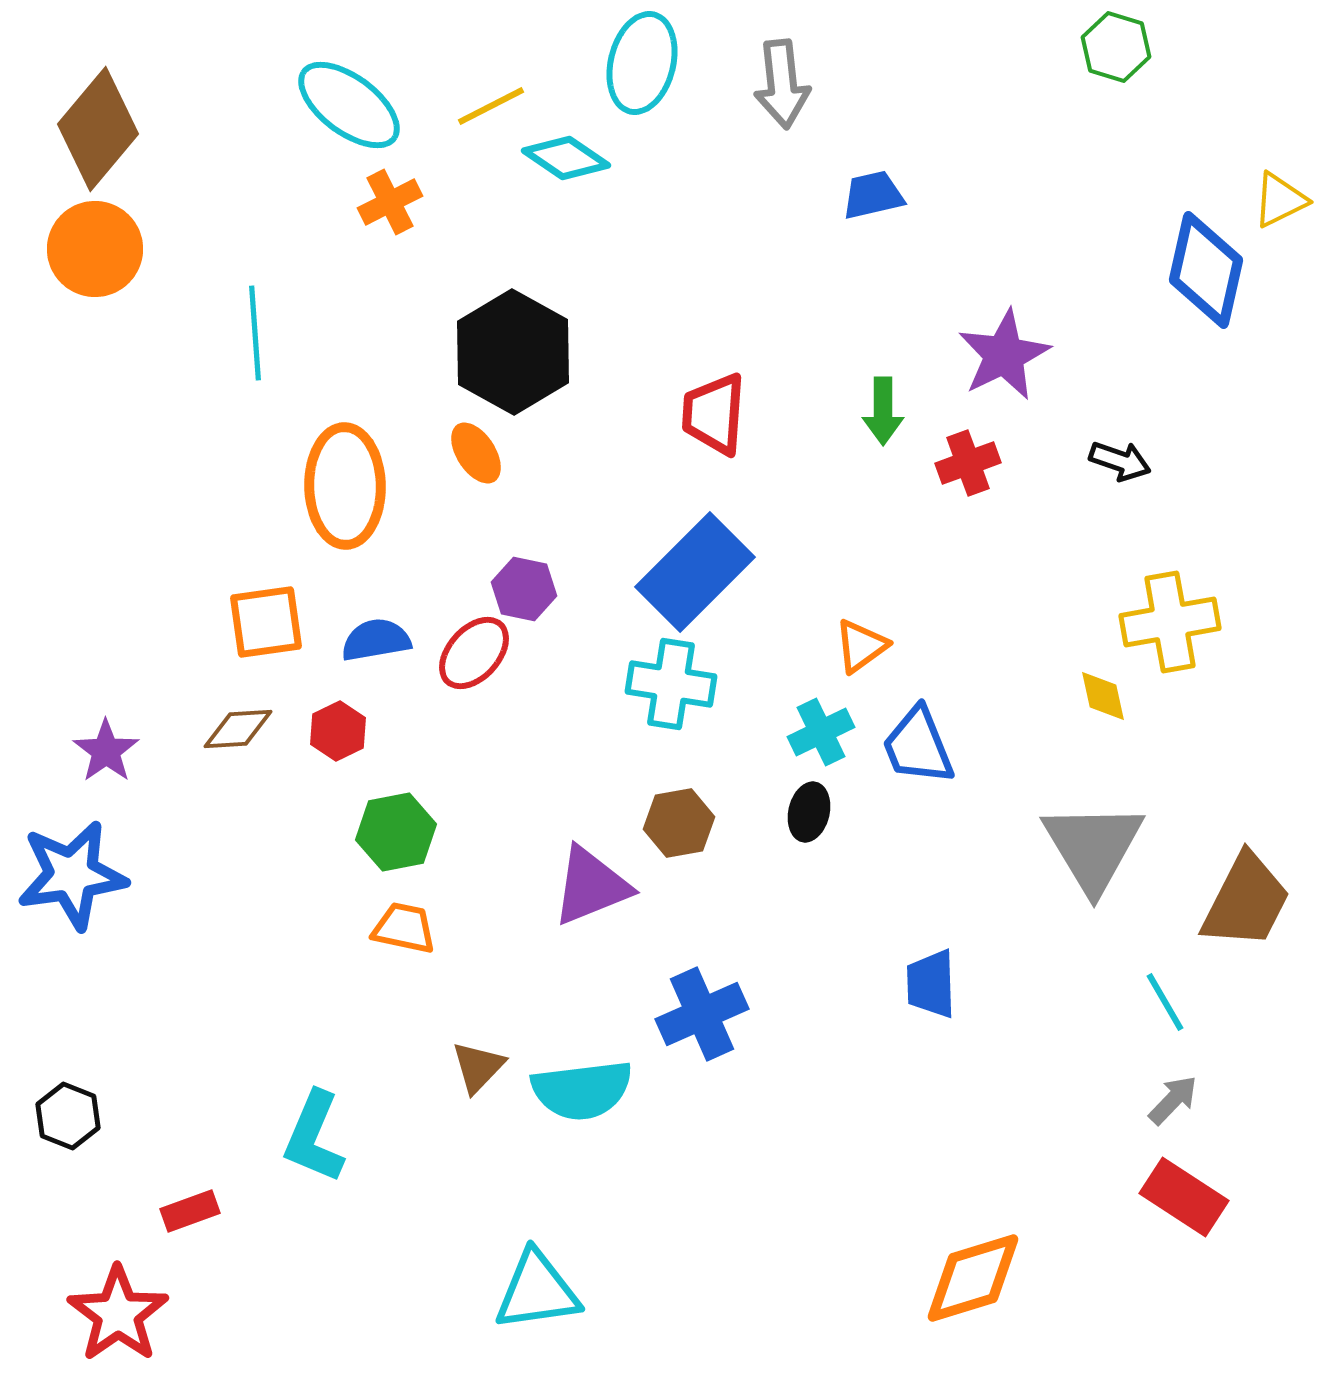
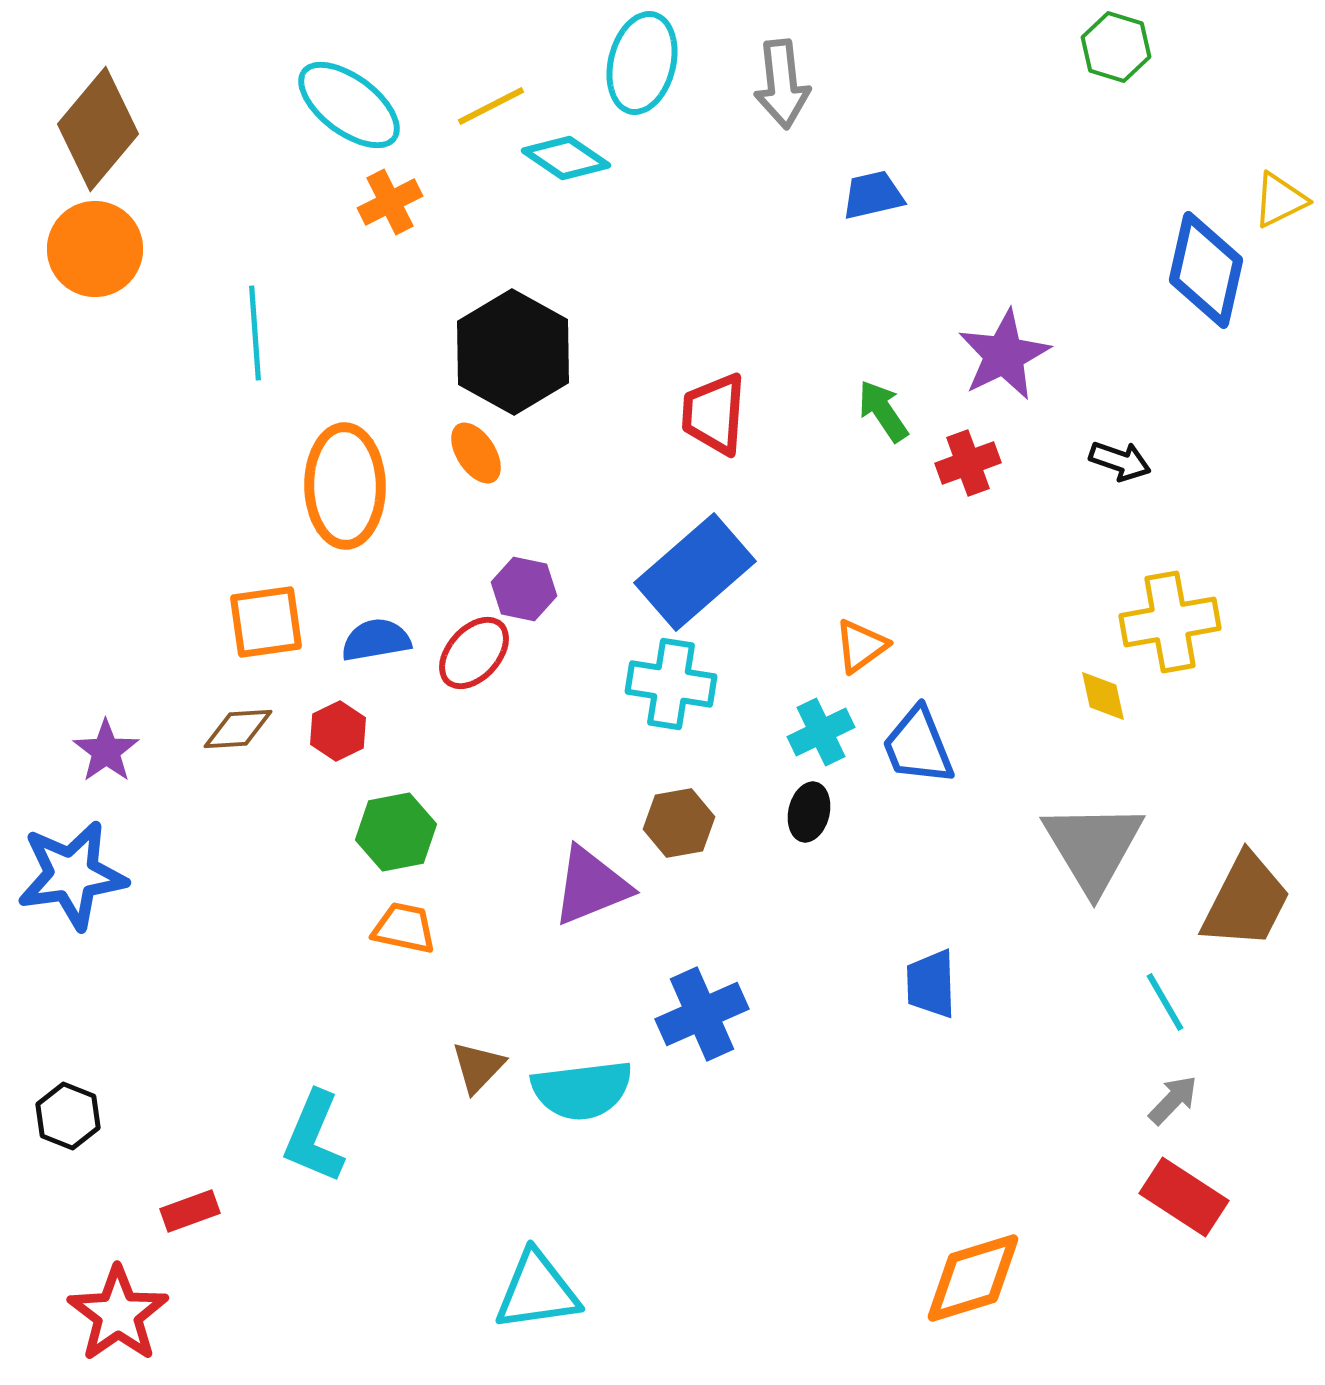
green arrow at (883, 411): rotated 146 degrees clockwise
blue rectangle at (695, 572): rotated 4 degrees clockwise
